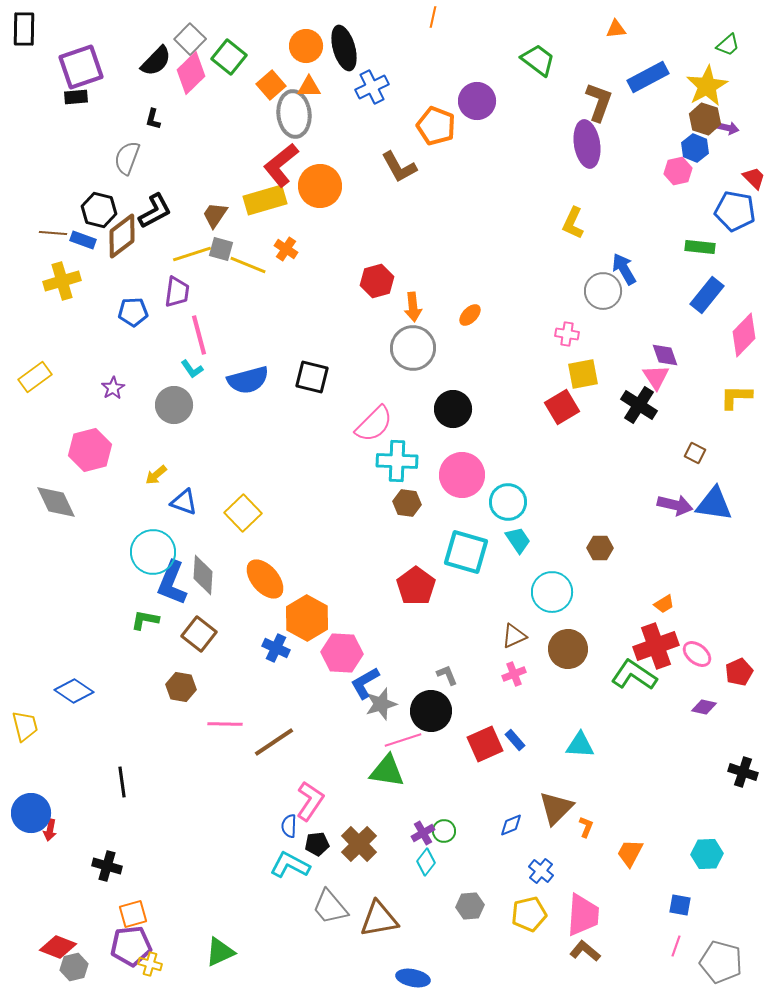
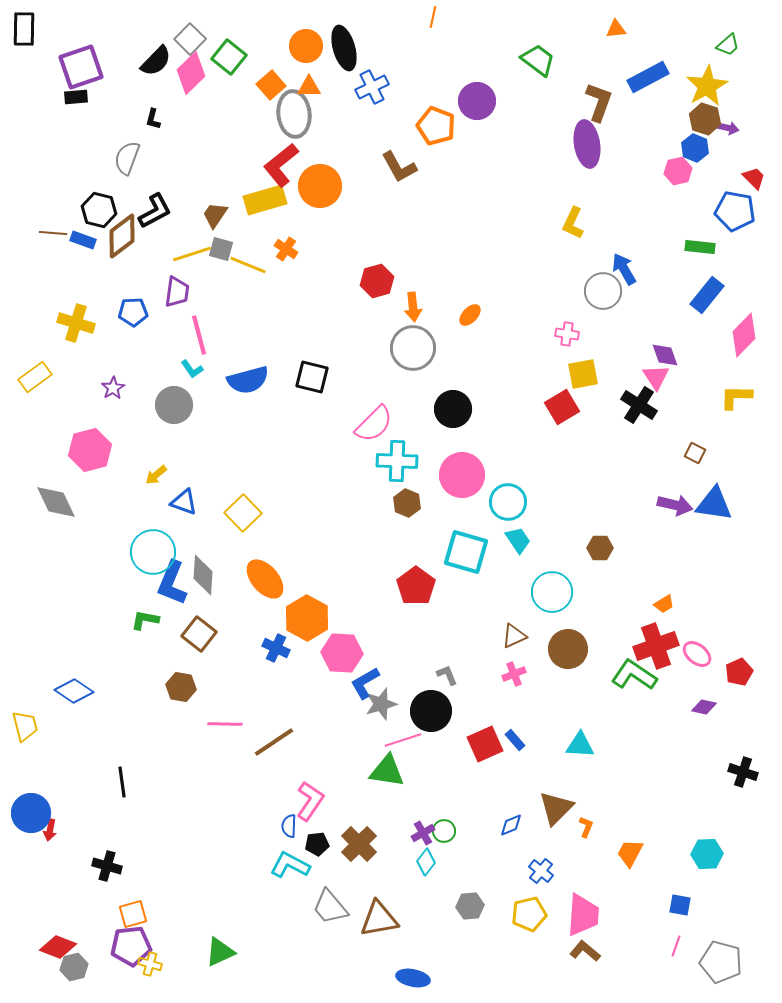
yellow cross at (62, 281): moved 14 px right, 42 px down; rotated 33 degrees clockwise
brown hexagon at (407, 503): rotated 16 degrees clockwise
